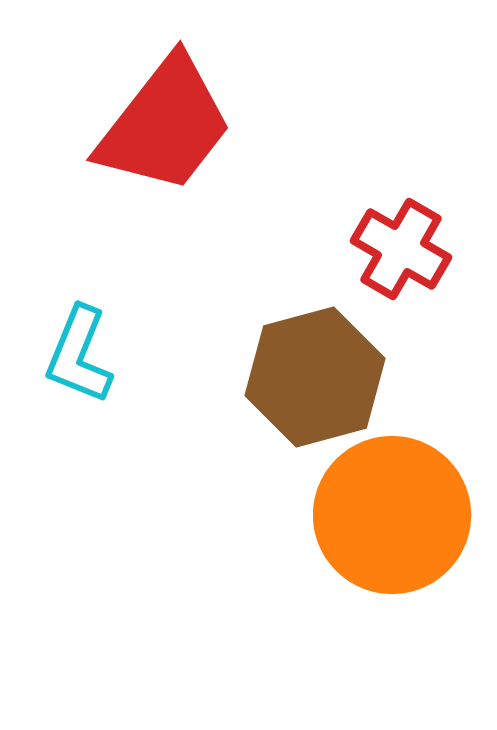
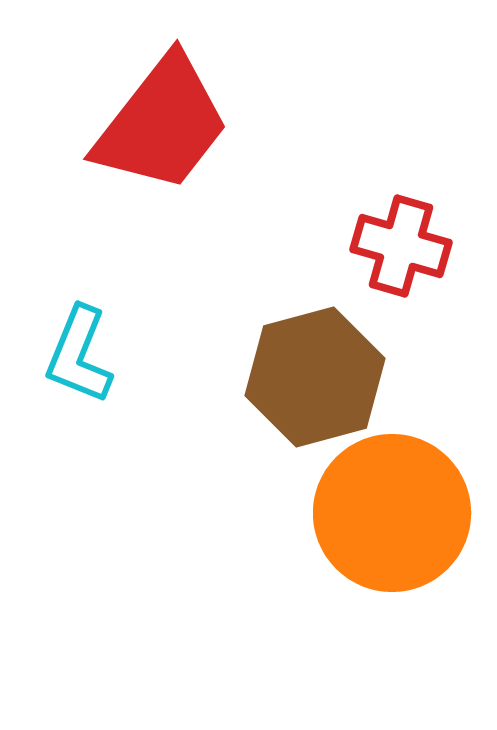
red trapezoid: moved 3 px left, 1 px up
red cross: moved 3 px up; rotated 14 degrees counterclockwise
orange circle: moved 2 px up
